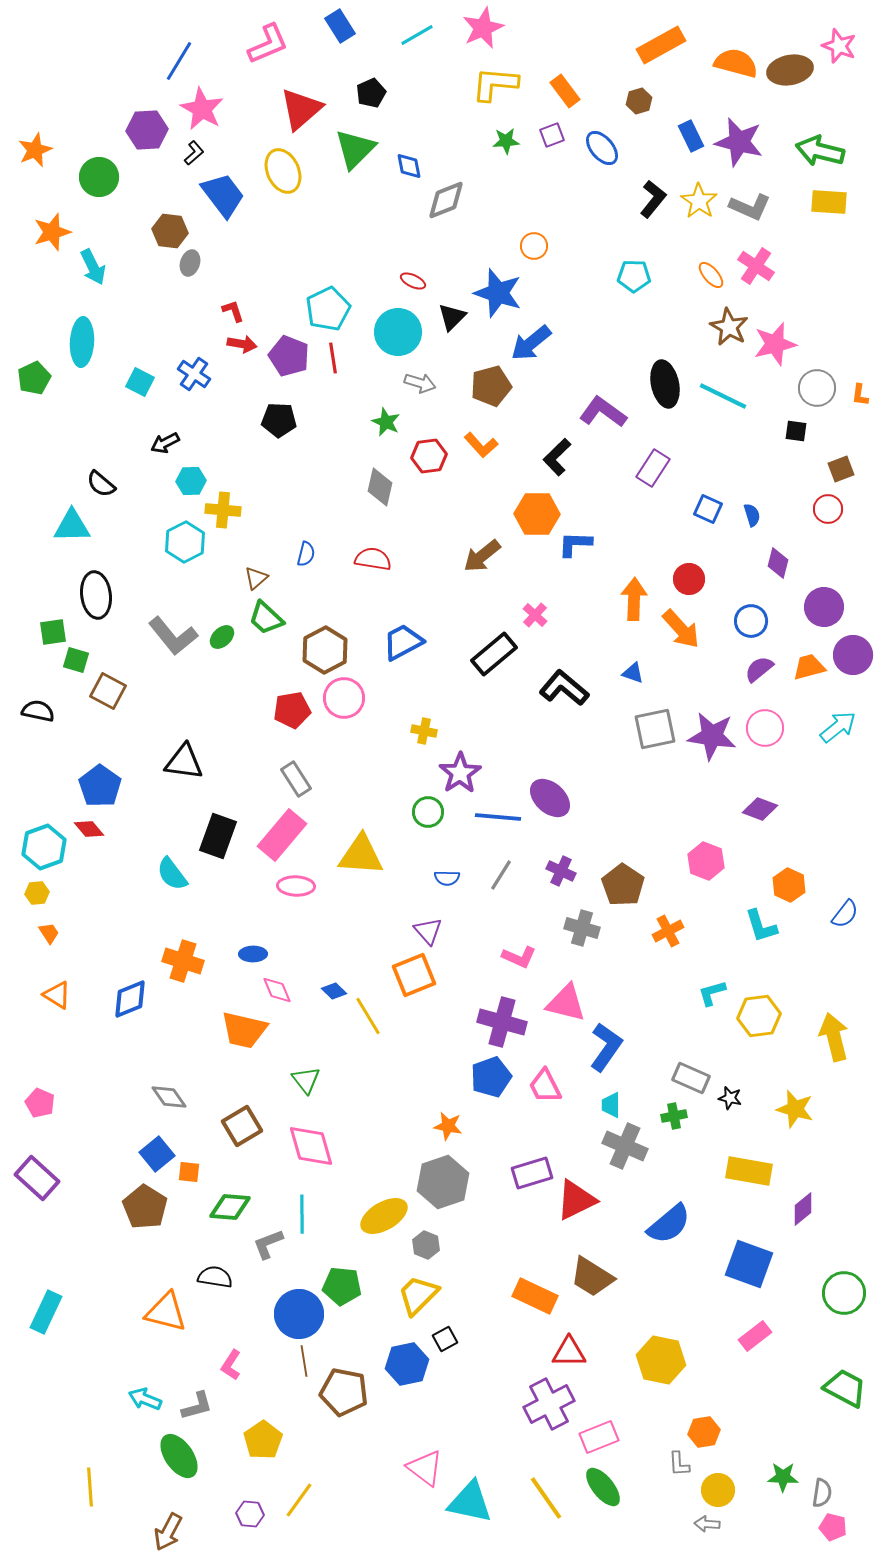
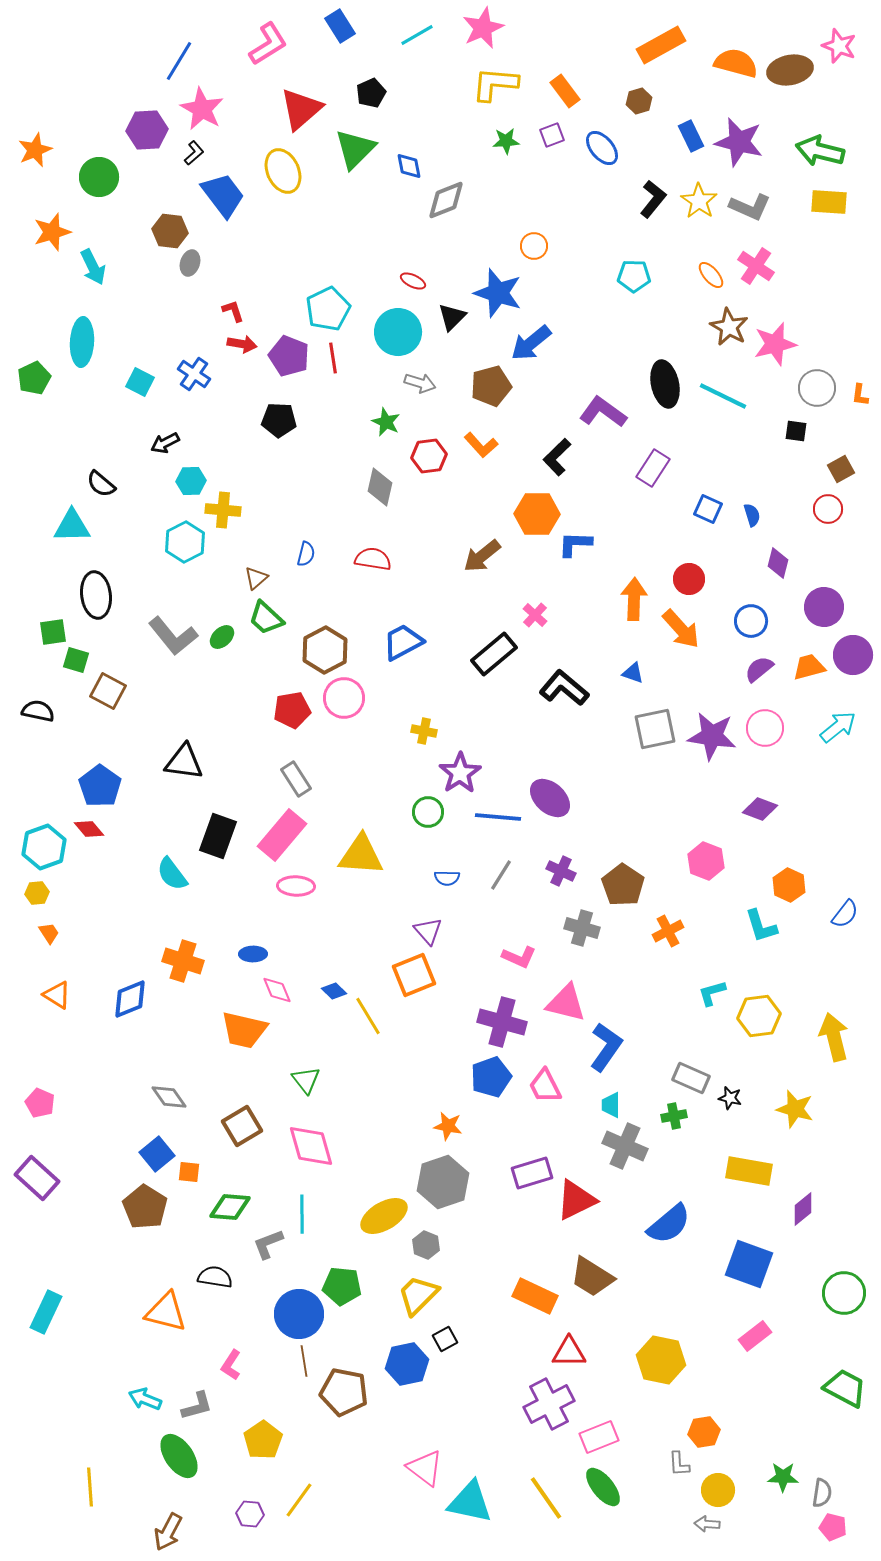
pink L-shape at (268, 44): rotated 9 degrees counterclockwise
brown square at (841, 469): rotated 8 degrees counterclockwise
